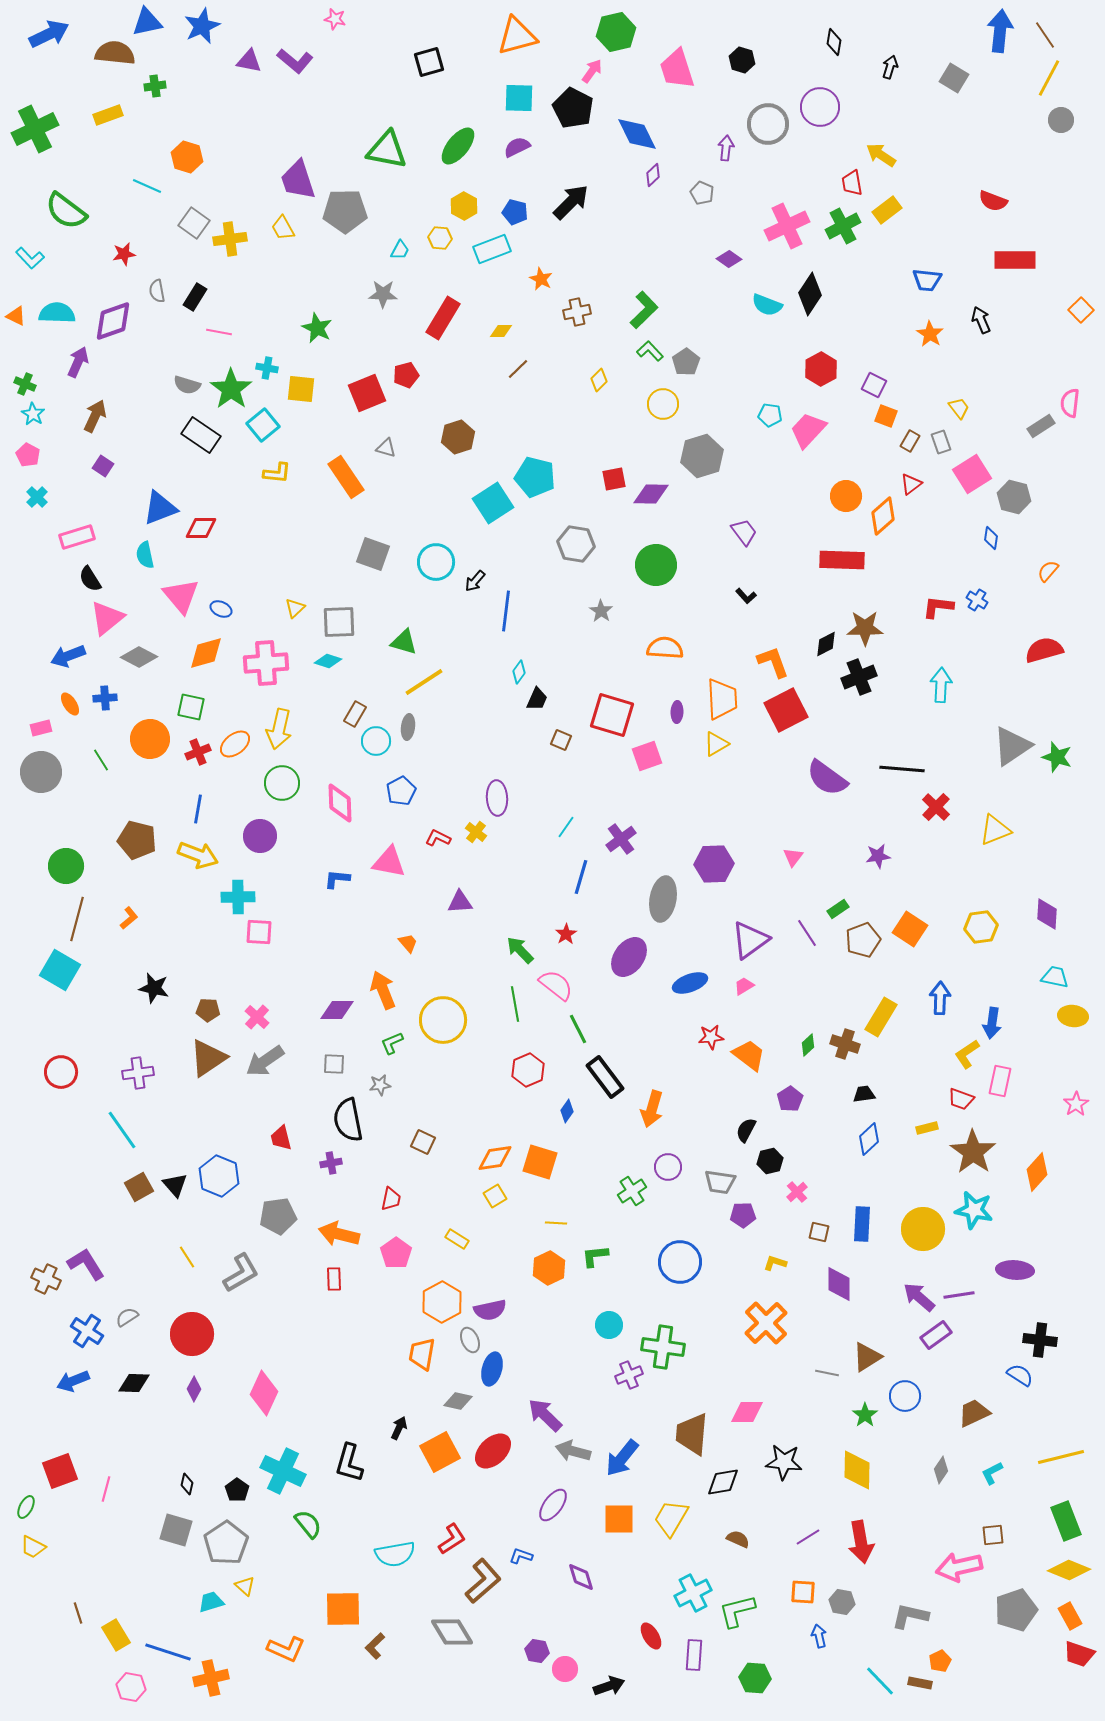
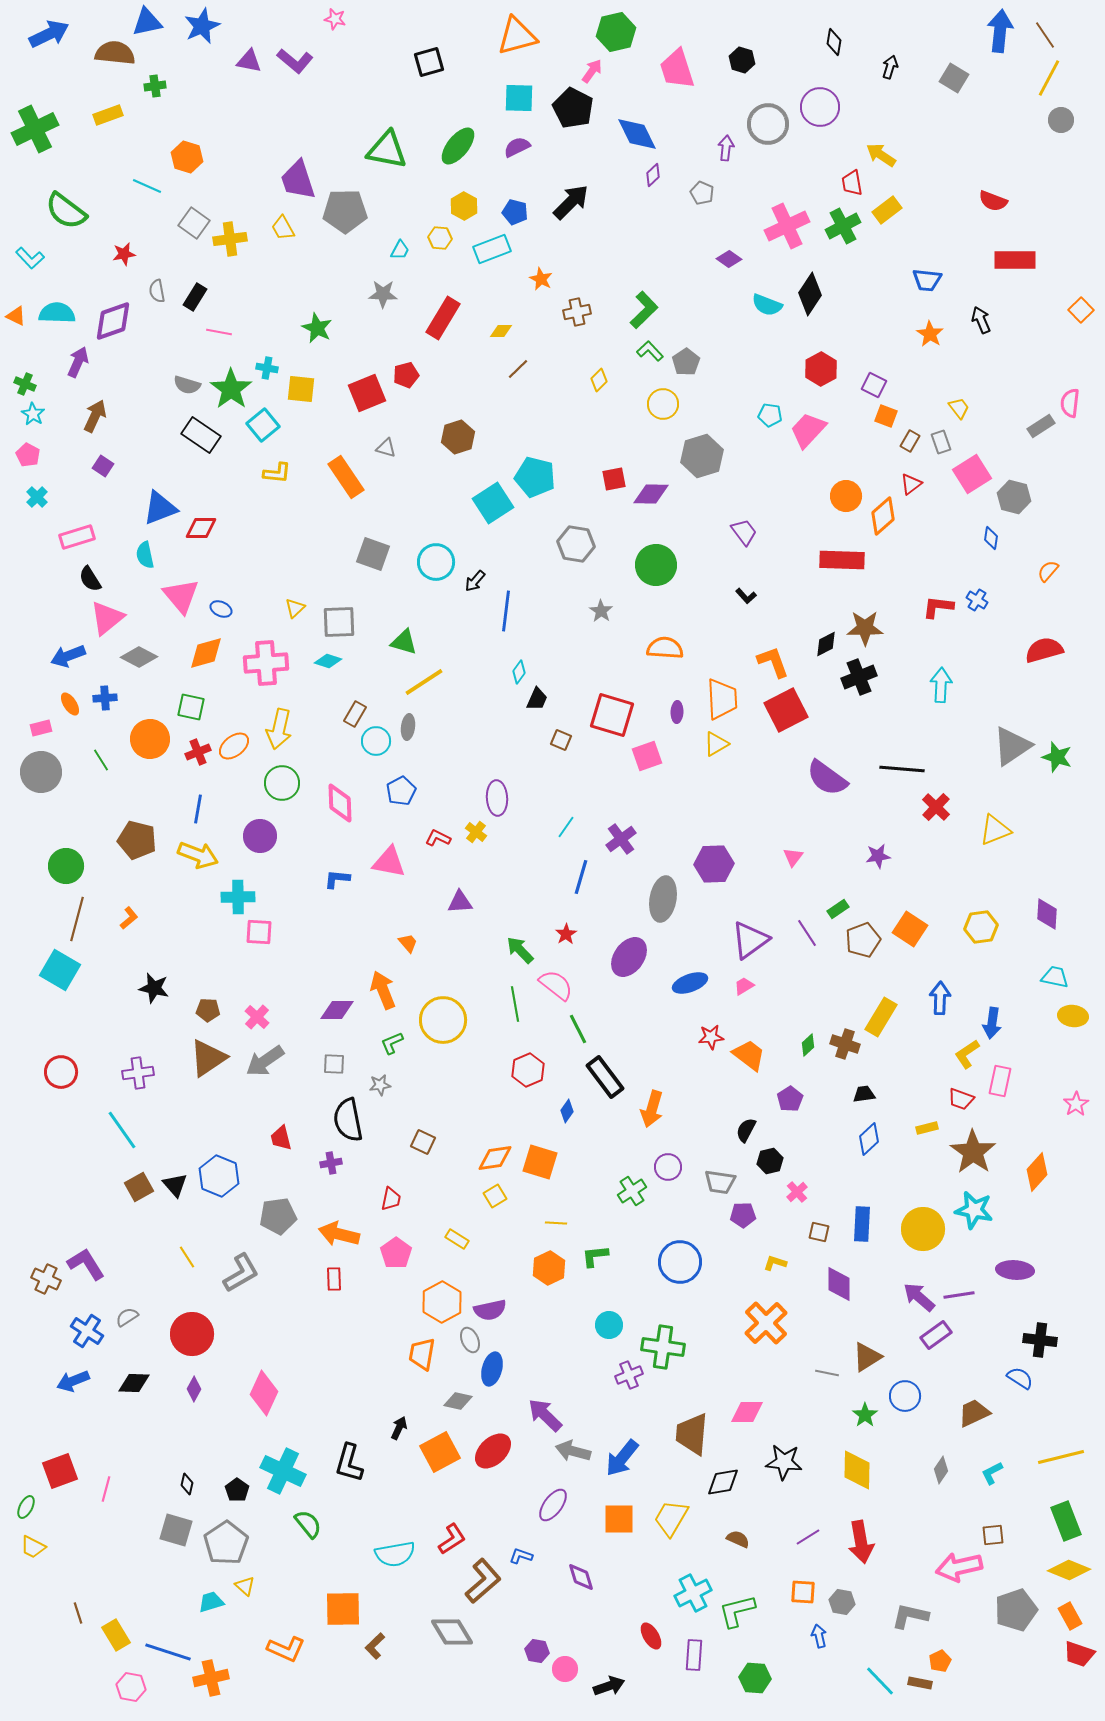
orange ellipse at (235, 744): moved 1 px left, 2 px down
blue semicircle at (1020, 1375): moved 3 px down
